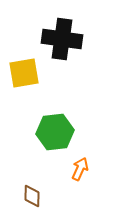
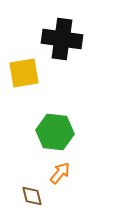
green hexagon: rotated 12 degrees clockwise
orange arrow: moved 20 px left, 4 px down; rotated 15 degrees clockwise
brown diamond: rotated 15 degrees counterclockwise
